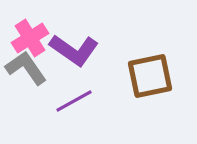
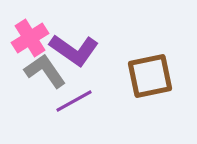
gray L-shape: moved 19 px right, 3 px down
